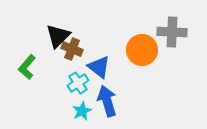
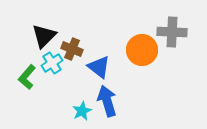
black triangle: moved 14 px left
green L-shape: moved 10 px down
cyan cross: moved 26 px left, 20 px up
